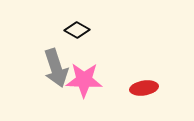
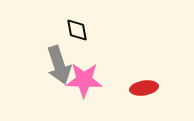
black diamond: rotated 50 degrees clockwise
gray arrow: moved 3 px right, 3 px up
